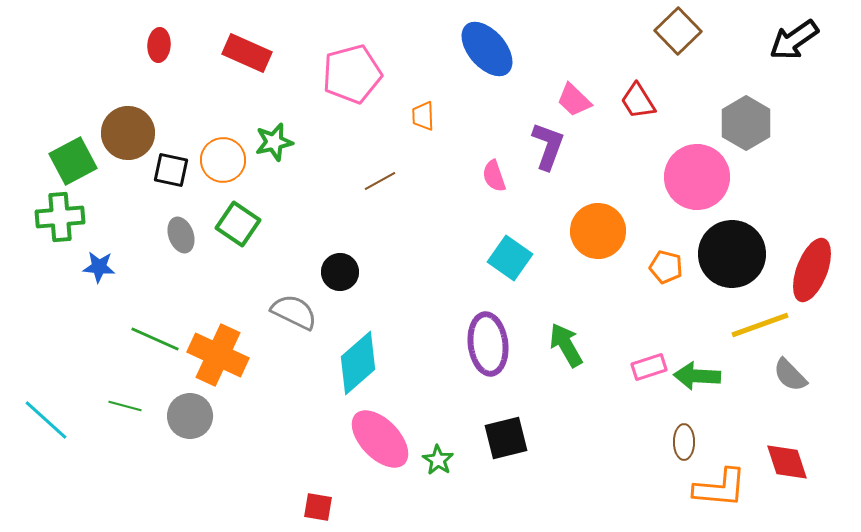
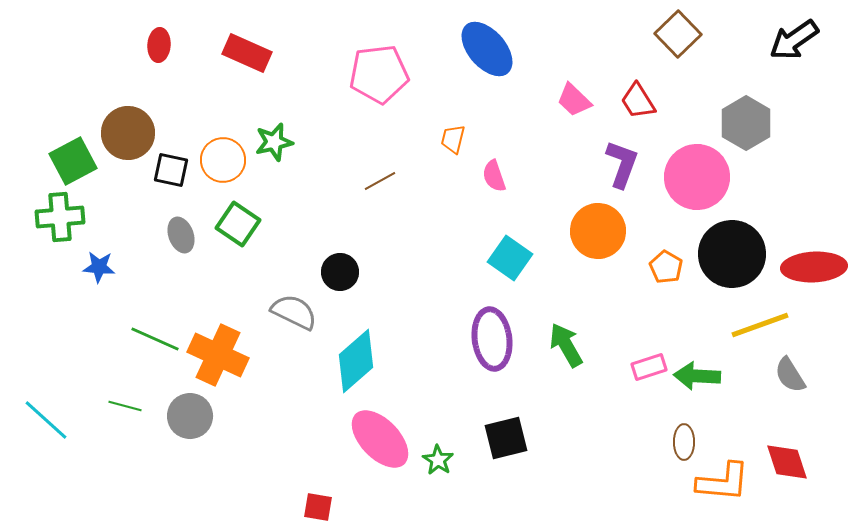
brown square at (678, 31): moved 3 px down
pink pentagon at (352, 74): moved 27 px right; rotated 8 degrees clockwise
orange trapezoid at (423, 116): moved 30 px right, 23 px down; rotated 16 degrees clockwise
purple L-shape at (548, 146): moved 74 px right, 18 px down
orange pentagon at (666, 267): rotated 16 degrees clockwise
red ellipse at (812, 270): moved 2 px right, 3 px up; rotated 66 degrees clockwise
purple ellipse at (488, 344): moved 4 px right, 5 px up
cyan diamond at (358, 363): moved 2 px left, 2 px up
gray semicircle at (790, 375): rotated 12 degrees clockwise
orange L-shape at (720, 488): moved 3 px right, 6 px up
